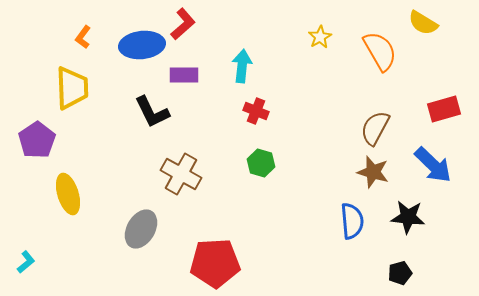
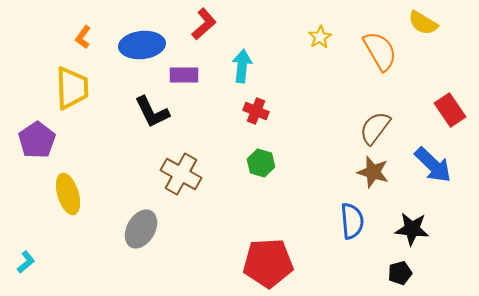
red L-shape: moved 21 px right
red rectangle: moved 6 px right, 1 px down; rotated 72 degrees clockwise
brown semicircle: rotated 9 degrees clockwise
black star: moved 4 px right, 12 px down
red pentagon: moved 53 px right
